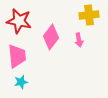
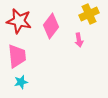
yellow cross: moved 1 px up; rotated 18 degrees counterclockwise
pink diamond: moved 11 px up
